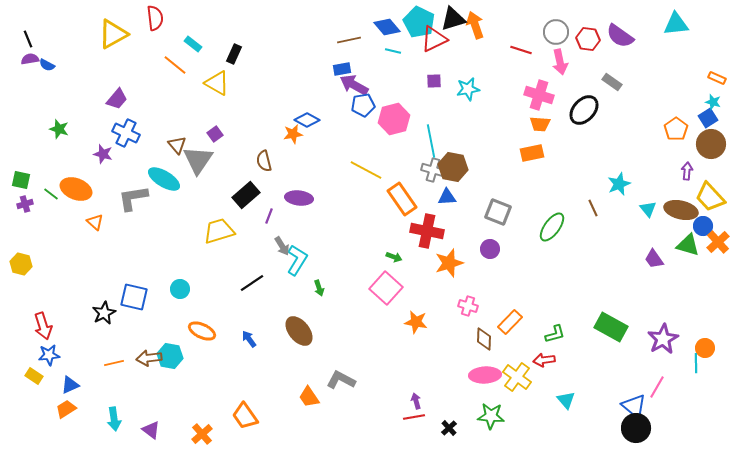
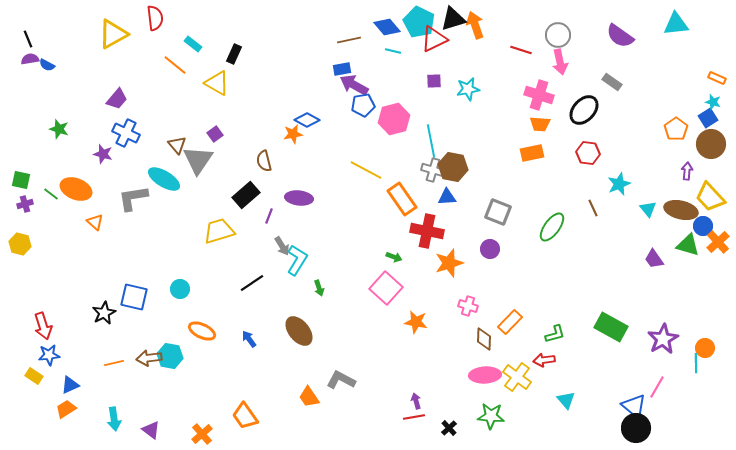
gray circle at (556, 32): moved 2 px right, 3 px down
red hexagon at (588, 39): moved 114 px down
yellow hexagon at (21, 264): moved 1 px left, 20 px up
